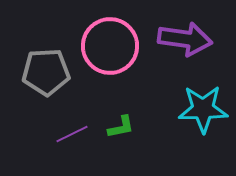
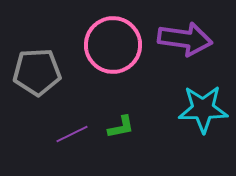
pink circle: moved 3 px right, 1 px up
gray pentagon: moved 9 px left
